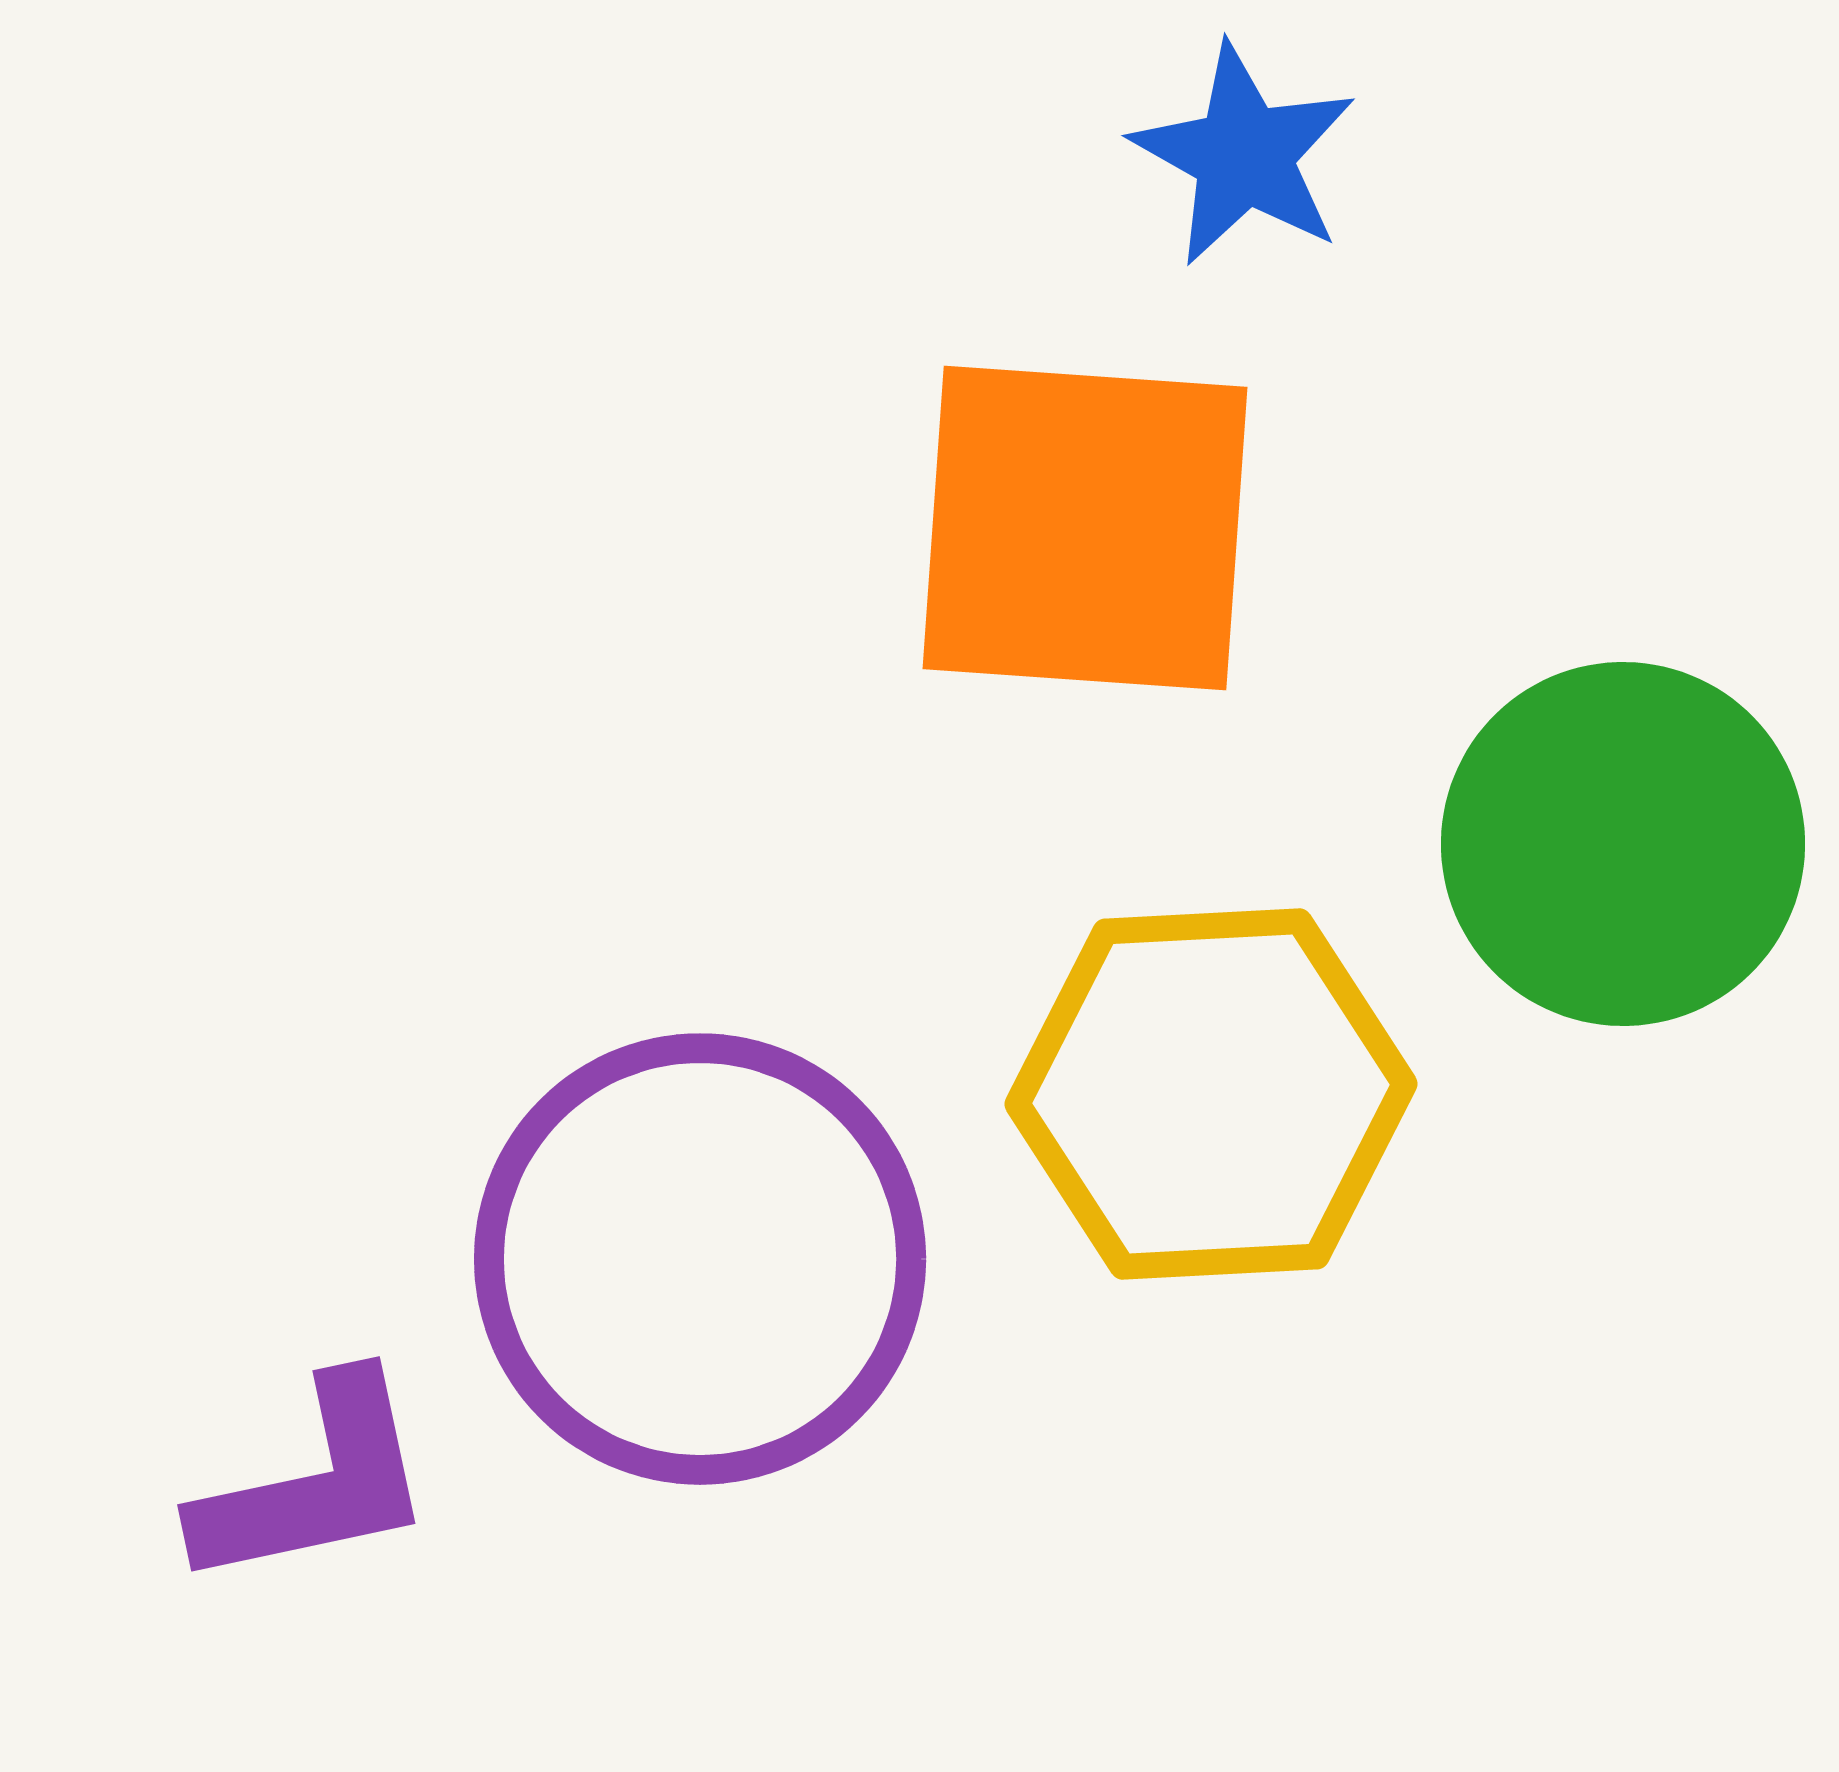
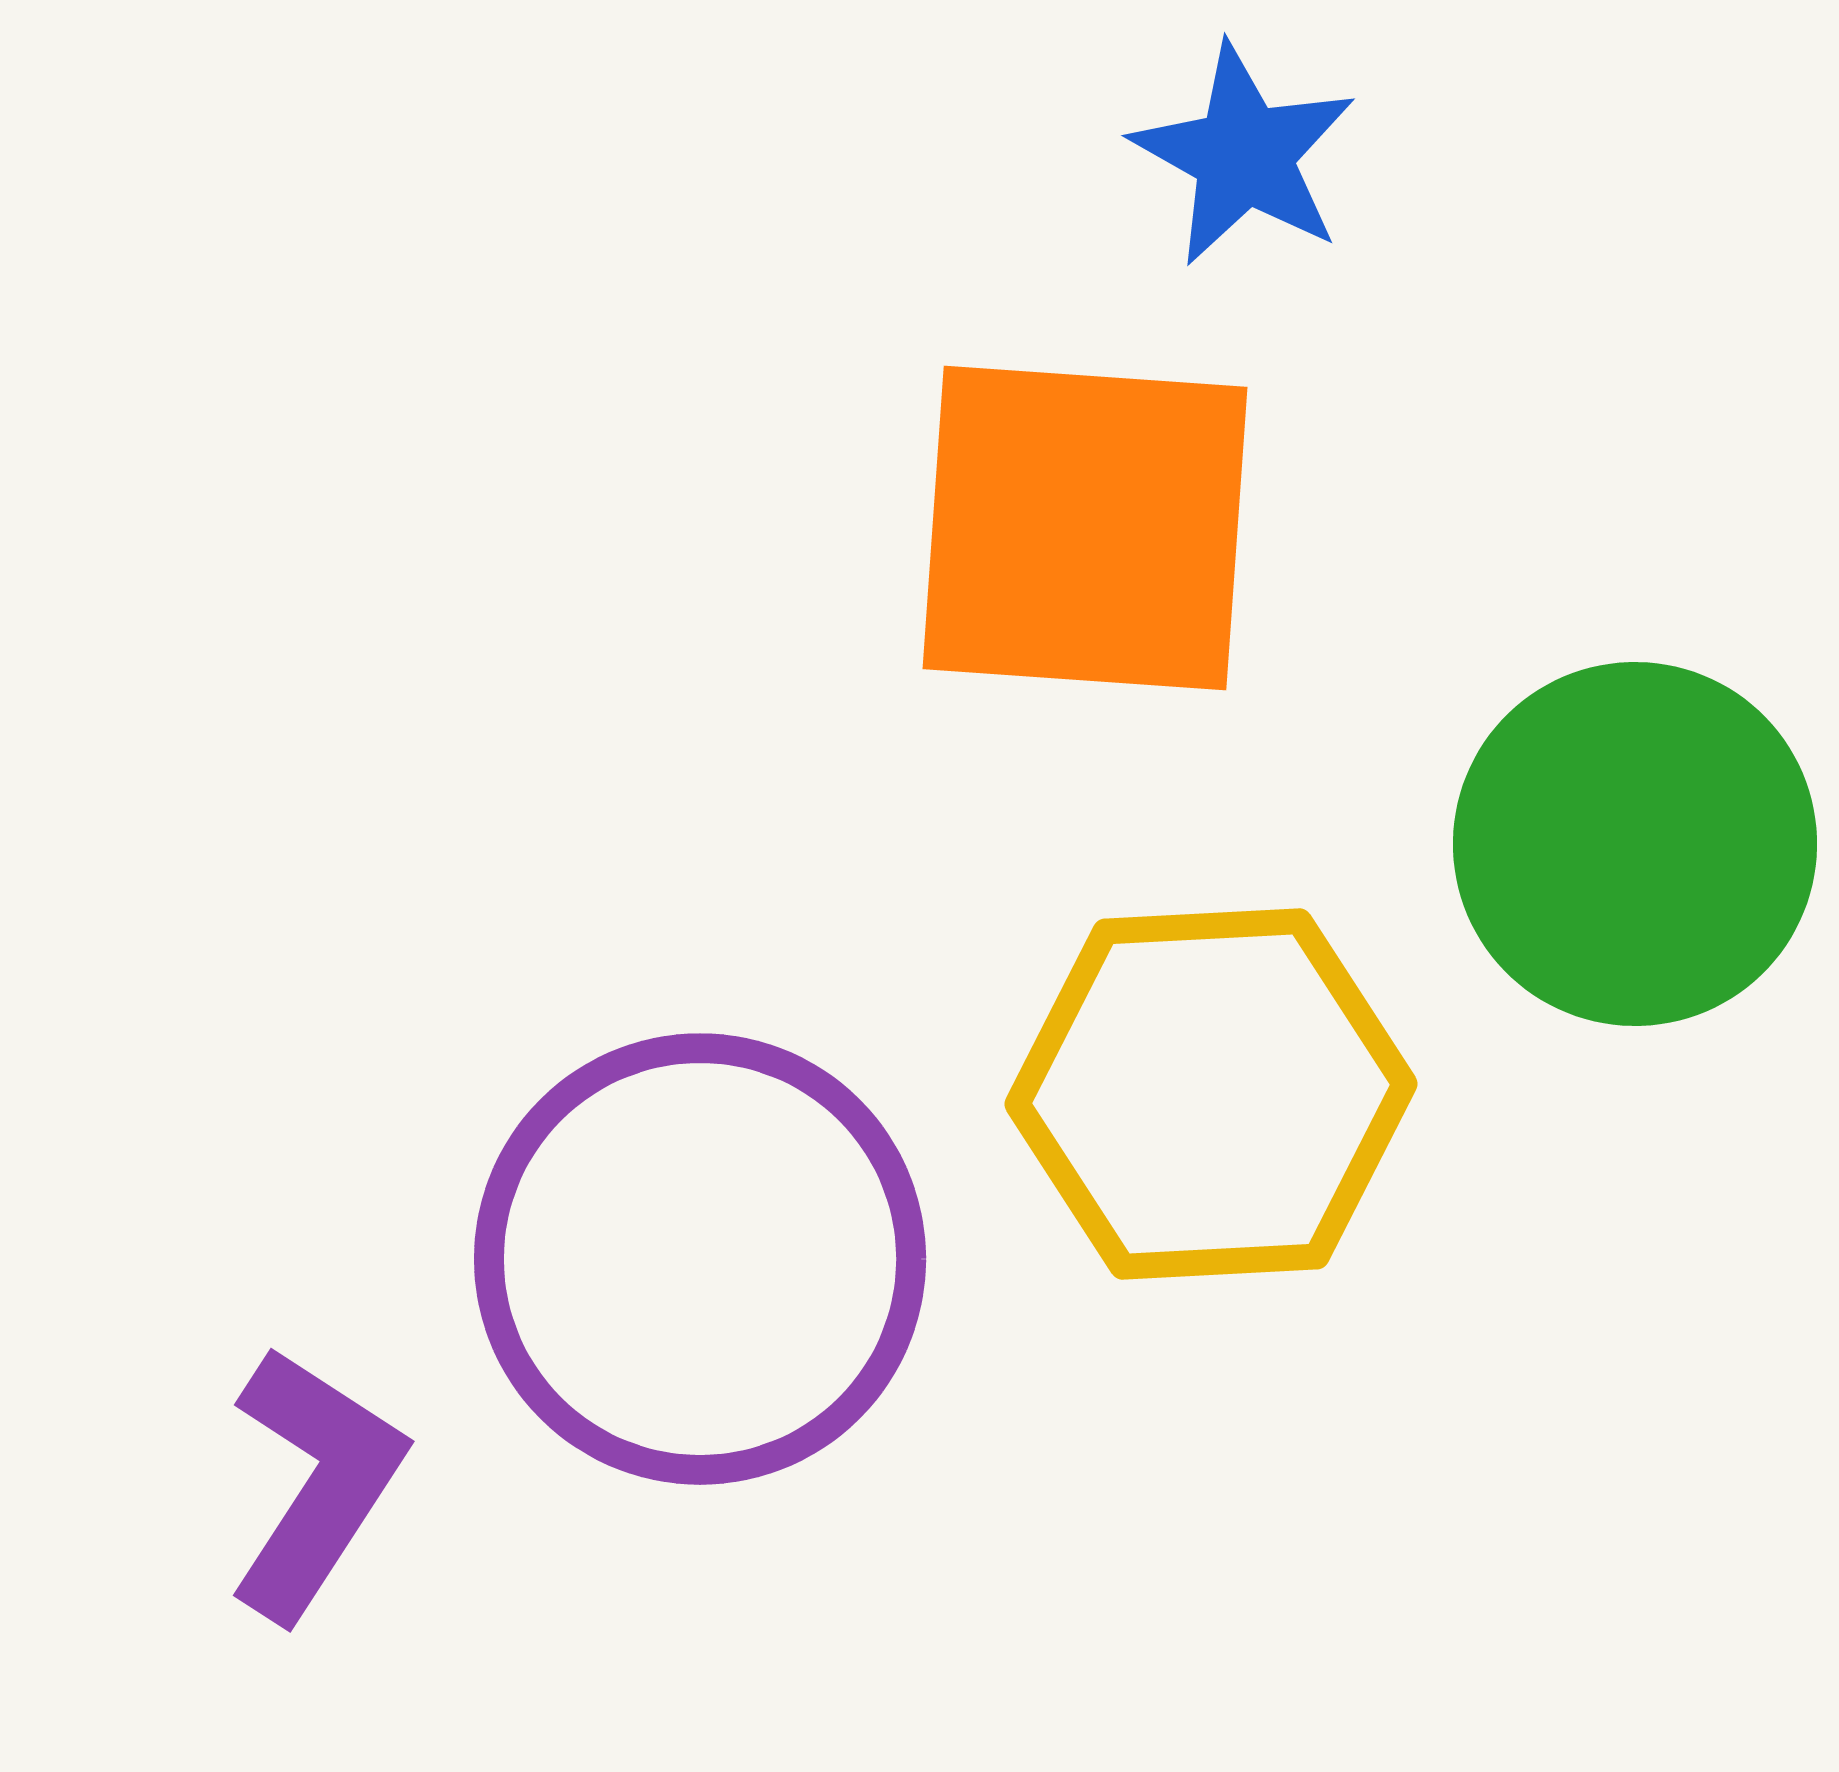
green circle: moved 12 px right
purple L-shape: rotated 45 degrees counterclockwise
